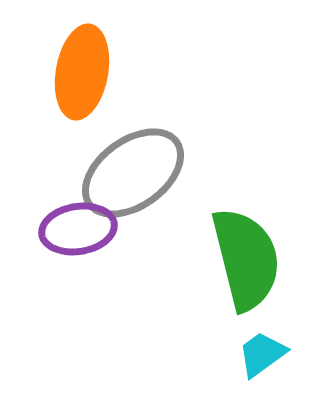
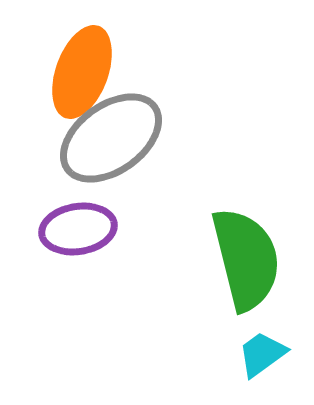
orange ellipse: rotated 10 degrees clockwise
gray ellipse: moved 22 px left, 35 px up
